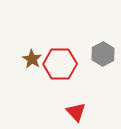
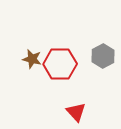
gray hexagon: moved 2 px down
brown star: rotated 18 degrees counterclockwise
